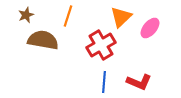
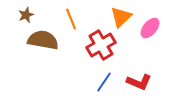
orange line: moved 3 px right, 3 px down; rotated 40 degrees counterclockwise
blue line: rotated 30 degrees clockwise
